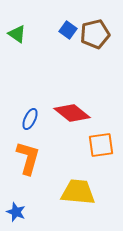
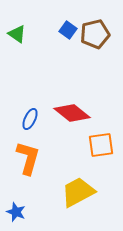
yellow trapezoid: rotated 33 degrees counterclockwise
